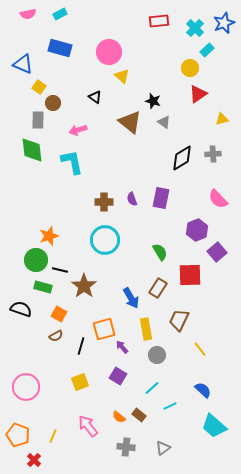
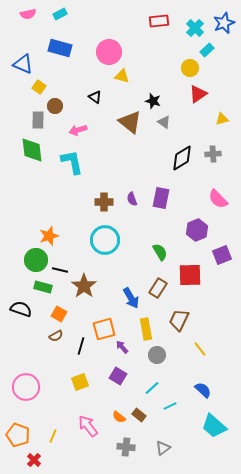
yellow triangle at (122, 76): rotated 28 degrees counterclockwise
brown circle at (53, 103): moved 2 px right, 3 px down
purple square at (217, 252): moved 5 px right, 3 px down; rotated 18 degrees clockwise
